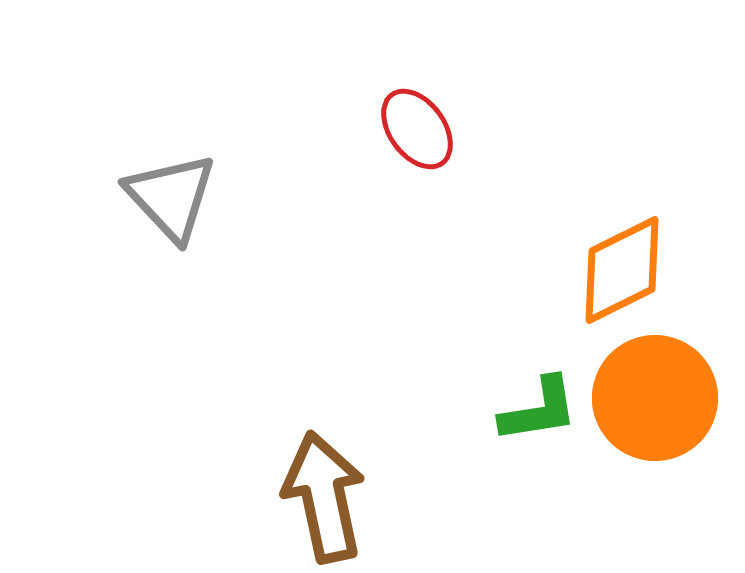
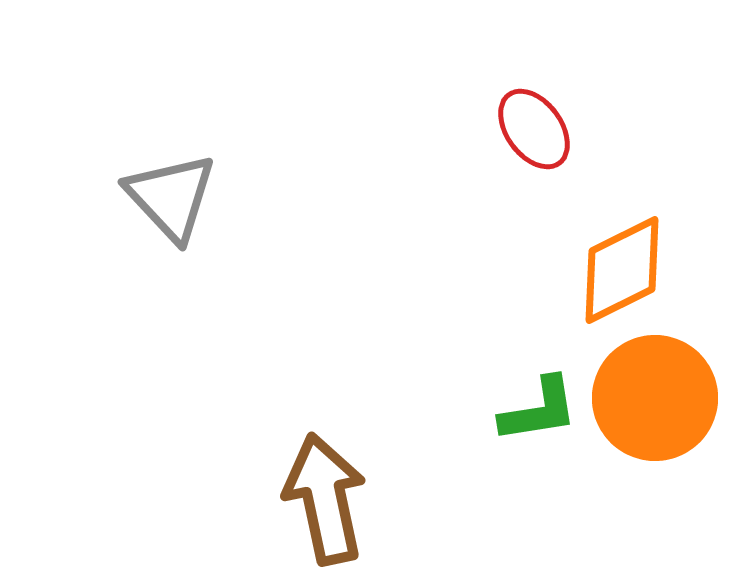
red ellipse: moved 117 px right
brown arrow: moved 1 px right, 2 px down
